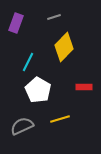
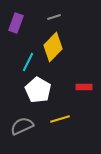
yellow diamond: moved 11 px left
